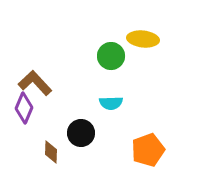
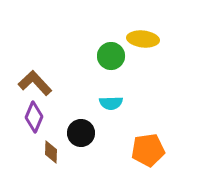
purple diamond: moved 10 px right, 9 px down
orange pentagon: rotated 12 degrees clockwise
